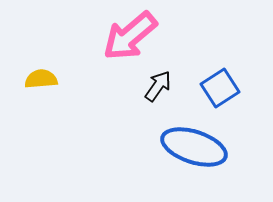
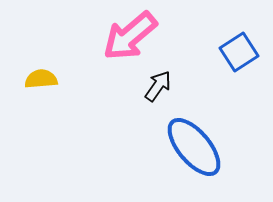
blue square: moved 19 px right, 36 px up
blue ellipse: rotated 32 degrees clockwise
